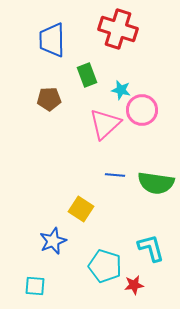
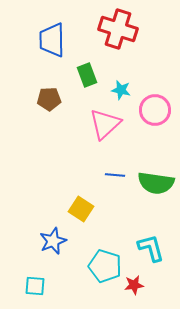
pink circle: moved 13 px right
